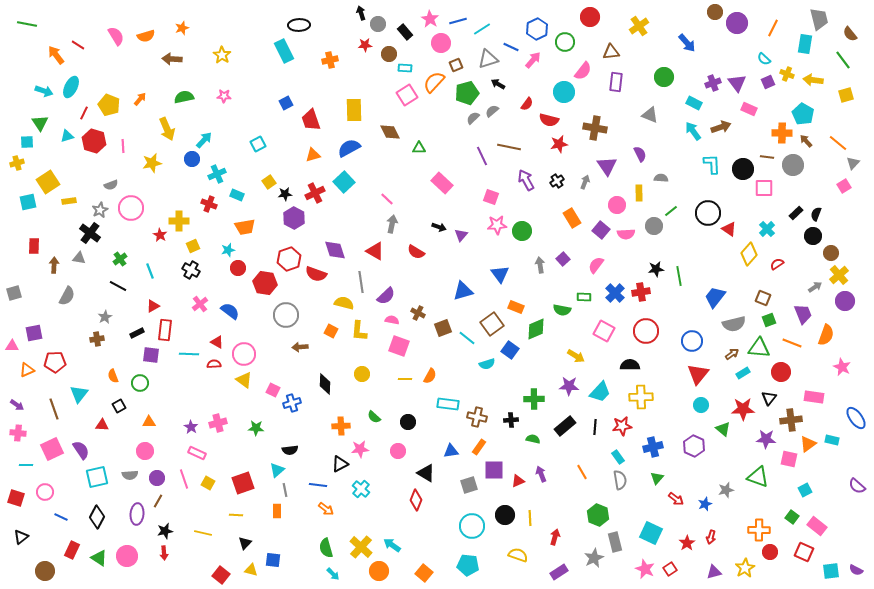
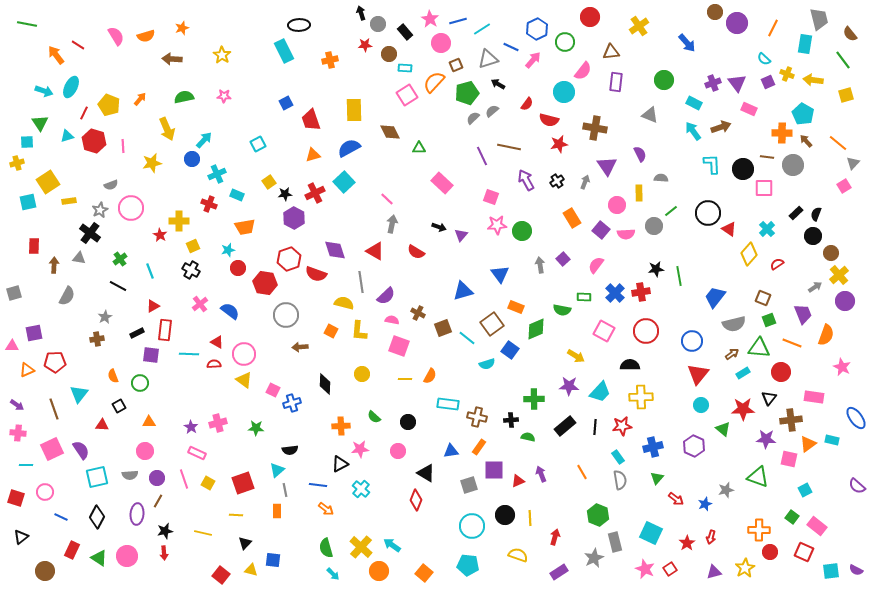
green circle at (664, 77): moved 3 px down
green semicircle at (533, 439): moved 5 px left, 2 px up
